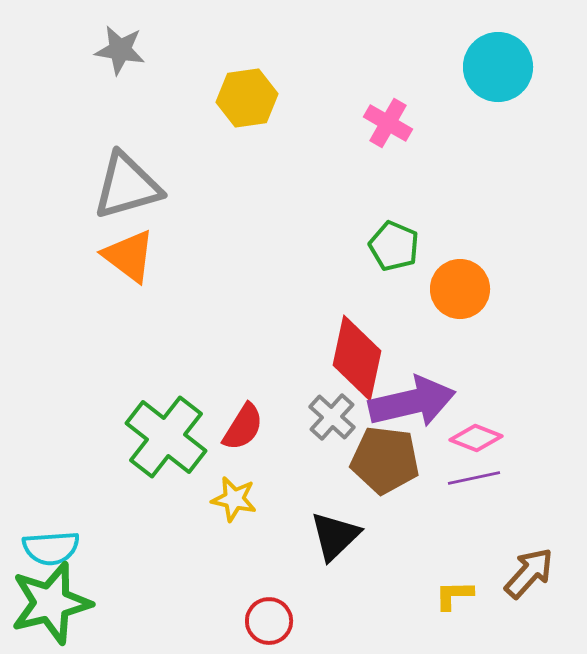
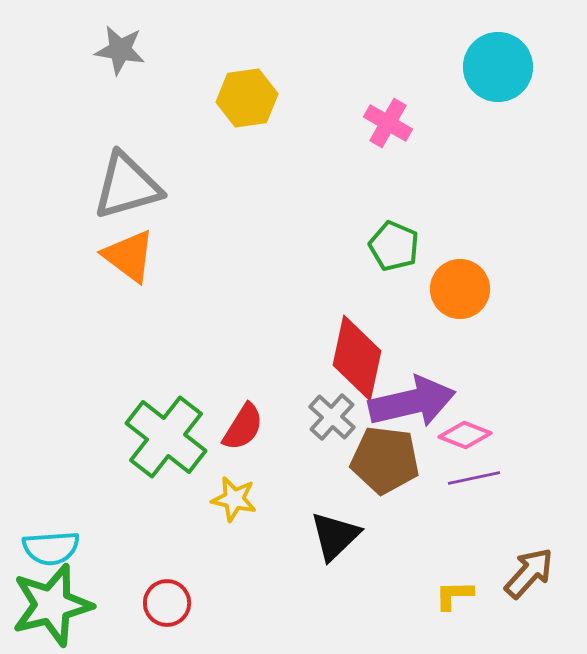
pink diamond: moved 11 px left, 3 px up
green star: moved 1 px right, 2 px down
red circle: moved 102 px left, 18 px up
